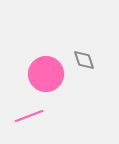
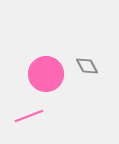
gray diamond: moved 3 px right, 6 px down; rotated 10 degrees counterclockwise
